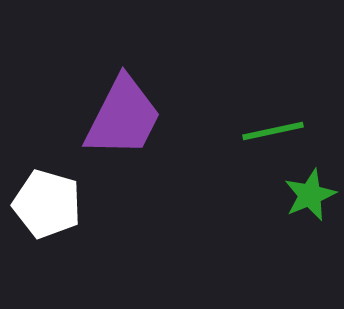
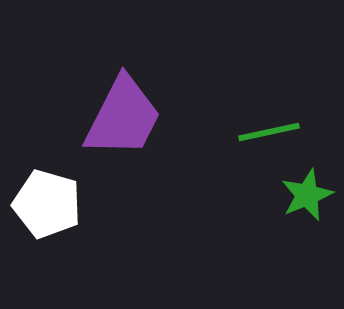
green line: moved 4 px left, 1 px down
green star: moved 3 px left
